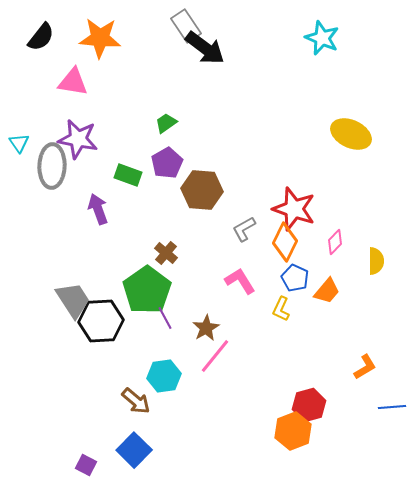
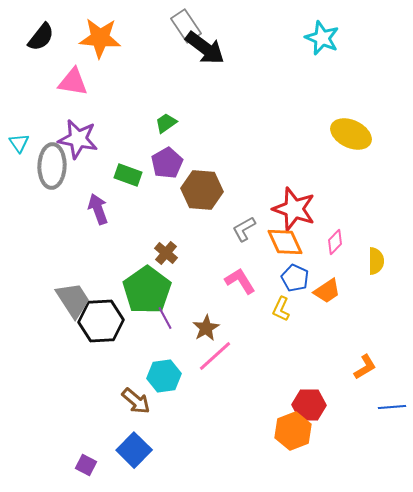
orange diamond: rotated 51 degrees counterclockwise
orange trapezoid: rotated 16 degrees clockwise
pink line: rotated 9 degrees clockwise
red hexagon: rotated 16 degrees clockwise
